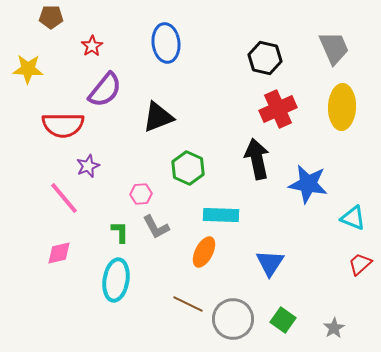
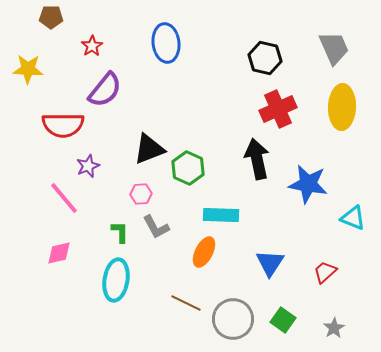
black triangle: moved 9 px left, 32 px down
red trapezoid: moved 35 px left, 8 px down
brown line: moved 2 px left, 1 px up
